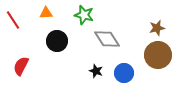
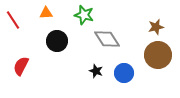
brown star: moved 1 px left, 1 px up
